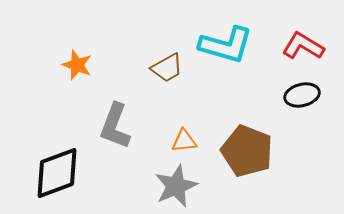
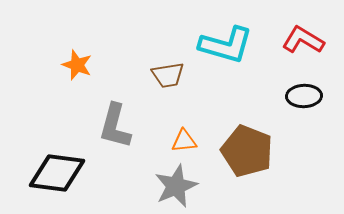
red L-shape: moved 6 px up
brown trapezoid: moved 1 px right, 7 px down; rotated 20 degrees clockwise
black ellipse: moved 2 px right, 1 px down; rotated 12 degrees clockwise
gray L-shape: rotated 6 degrees counterclockwise
black diamond: rotated 28 degrees clockwise
